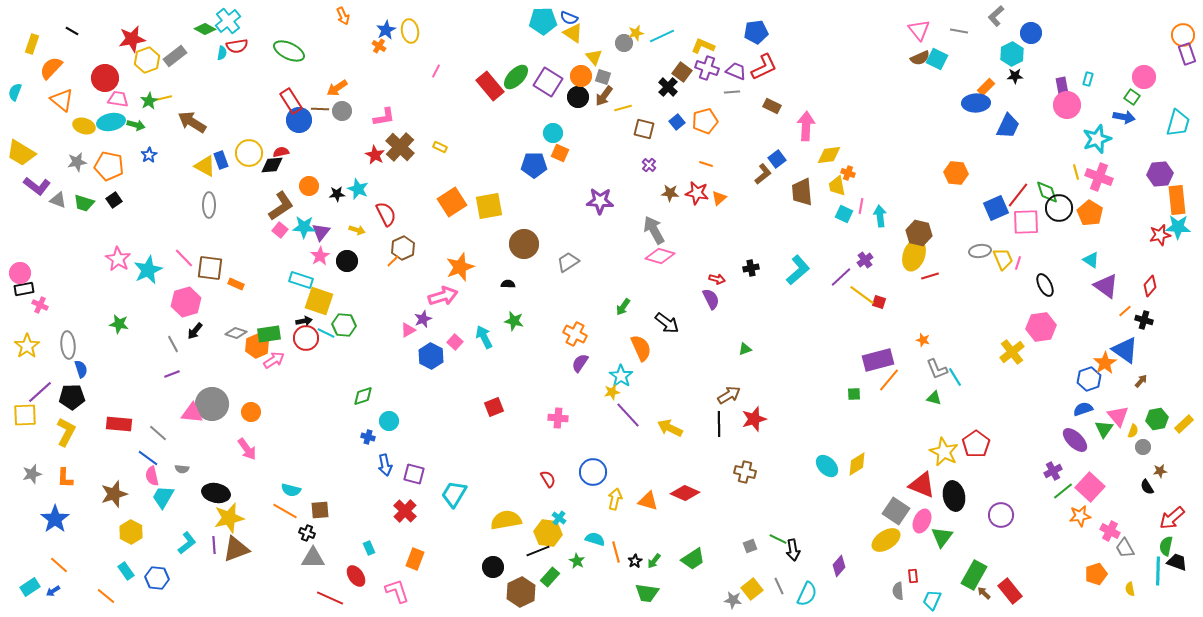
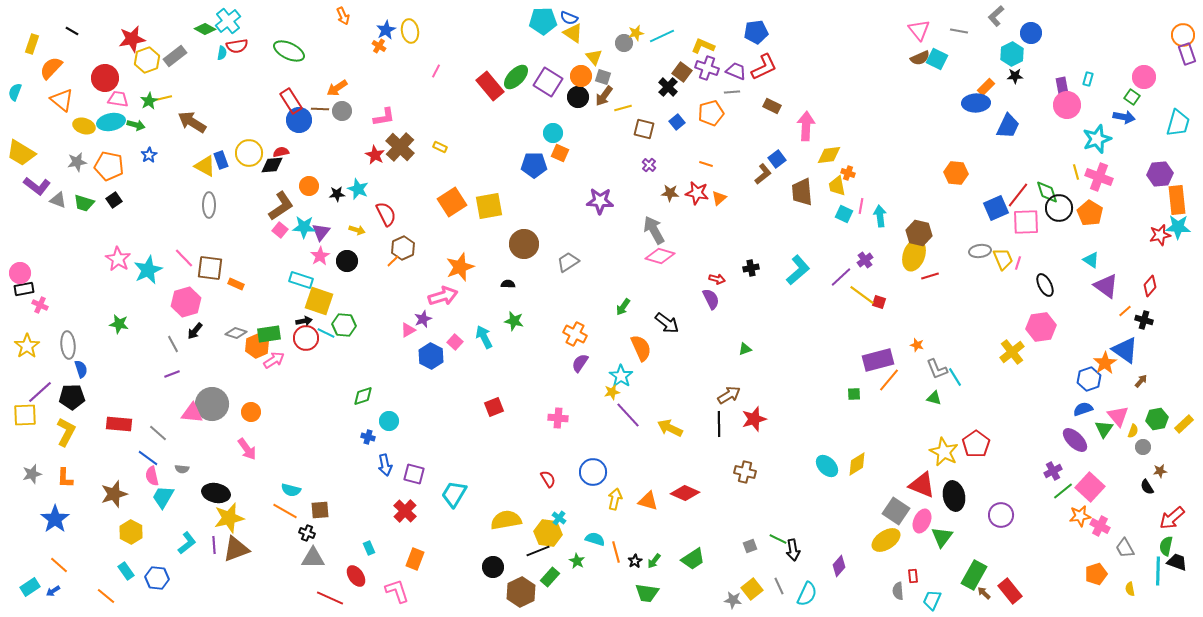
orange pentagon at (705, 121): moved 6 px right, 8 px up
orange star at (923, 340): moved 6 px left, 5 px down
pink cross at (1110, 531): moved 10 px left, 5 px up
